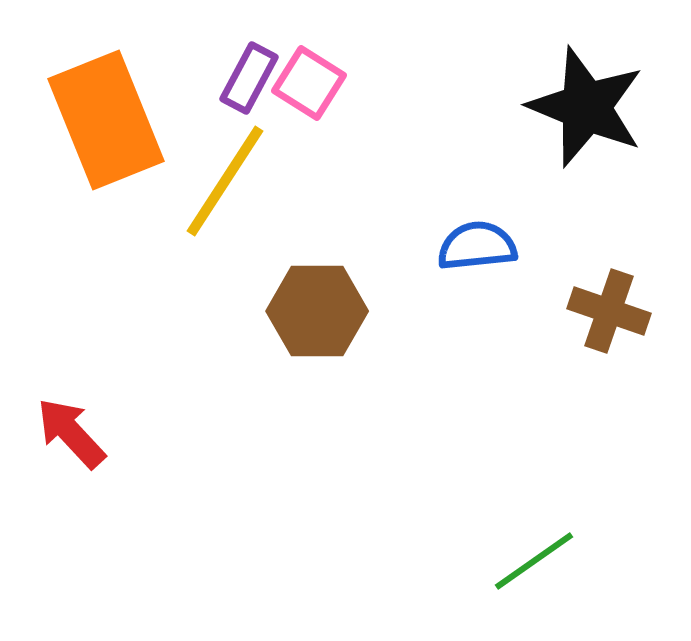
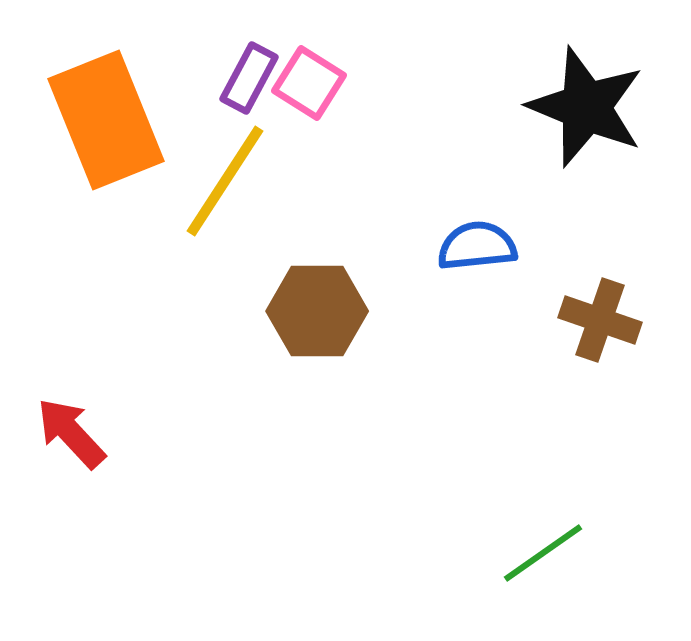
brown cross: moved 9 px left, 9 px down
green line: moved 9 px right, 8 px up
